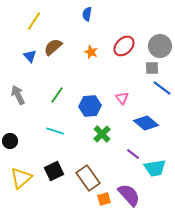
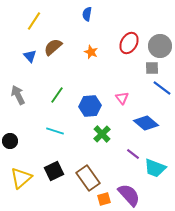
red ellipse: moved 5 px right, 3 px up; rotated 15 degrees counterclockwise
cyan trapezoid: rotated 30 degrees clockwise
